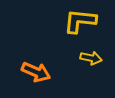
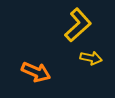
yellow L-shape: moved 2 px left, 4 px down; rotated 132 degrees clockwise
